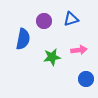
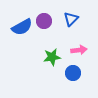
blue triangle: rotated 28 degrees counterclockwise
blue semicircle: moved 1 px left, 12 px up; rotated 50 degrees clockwise
blue circle: moved 13 px left, 6 px up
